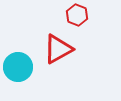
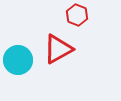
cyan circle: moved 7 px up
